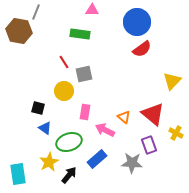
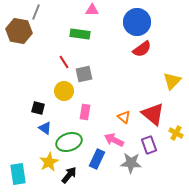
pink arrow: moved 9 px right, 10 px down
blue rectangle: rotated 24 degrees counterclockwise
gray star: moved 1 px left
